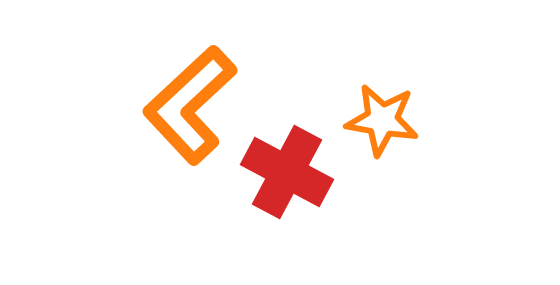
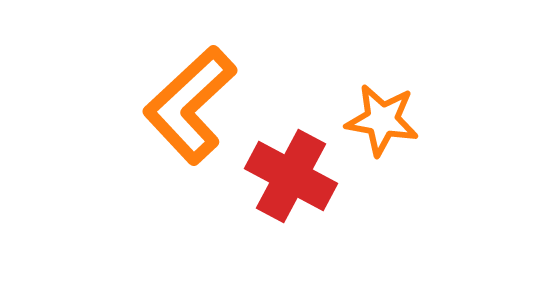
red cross: moved 4 px right, 4 px down
